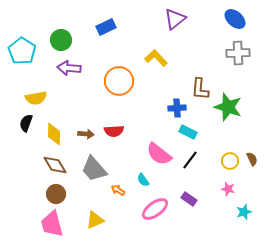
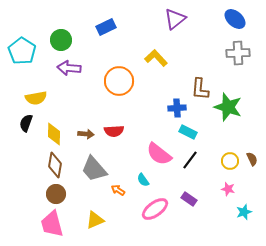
brown diamond: rotated 40 degrees clockwise
